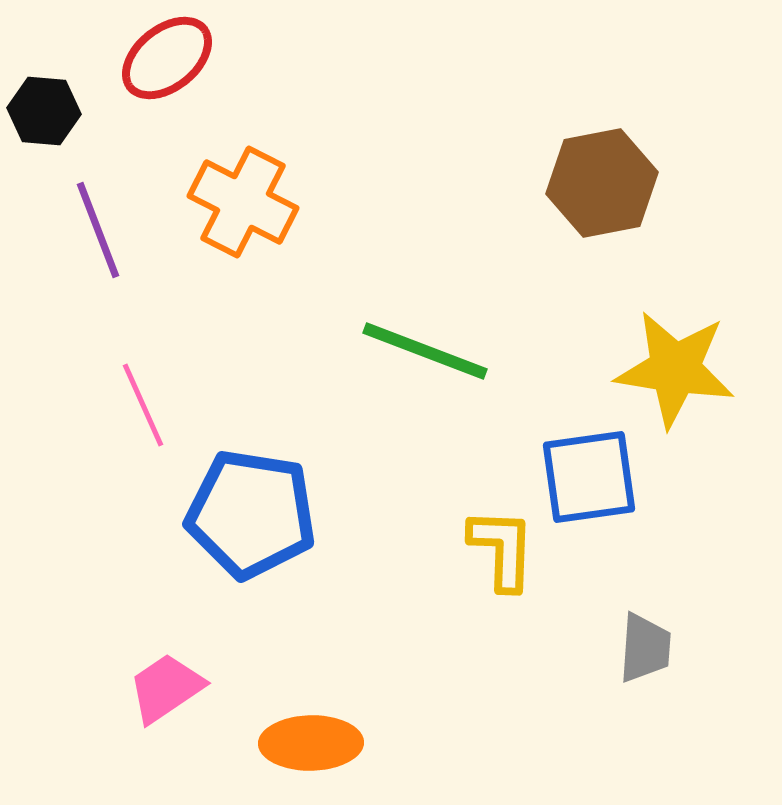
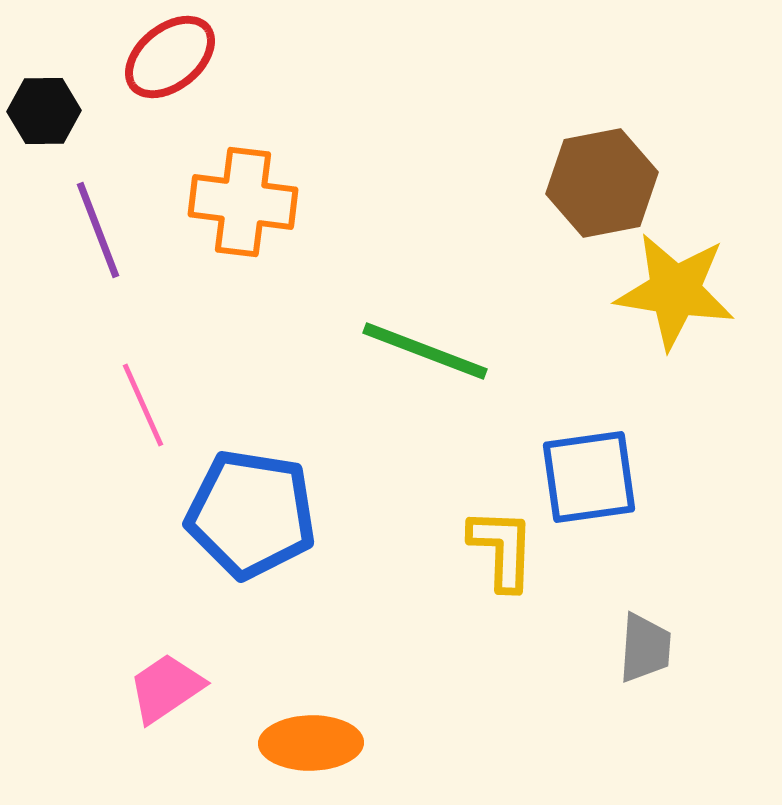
red ellipse: moved 3 px right, 1 px up
black hexagon: rotated 6 degrees counterclockwise
orange cross: rotated 20 degrees counterclockwise
yellow star: moved 78 px up
